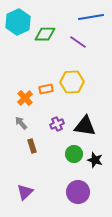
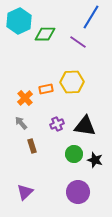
blue line: rotated 50 degrees counterclockwise
cyan hexagon: moved 1 px right, 1 px up
